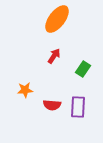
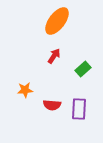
orange ellipse: moved 2 px down
green rectangle: rotated 14 degrees clockwise
purple rectangle: moved 1 px right, 2 px down
